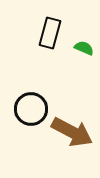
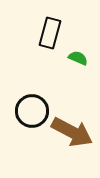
green semicircle: moved 6 px left, 10 px down
black circle: moved 1 px right, 2 px down
